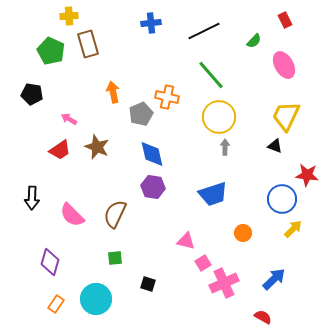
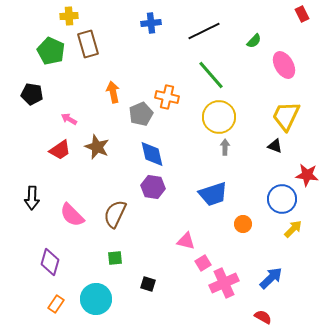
red rectangle: moved 17 px right, 6 px up
orange circle: moved 9 px up
blue arrow: moved 3 px left, 1 px up
